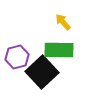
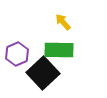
purple hexagon: moved 3 px up; rotated 10 degrees counterclockwise
black square: moved 1 px right, 1 px down
